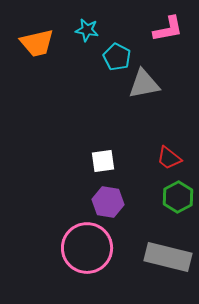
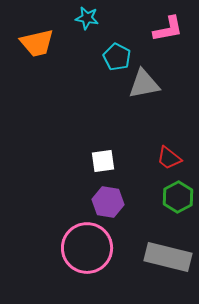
cyan star: moved 12 px up
